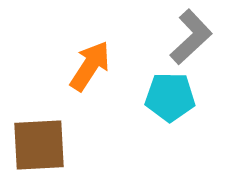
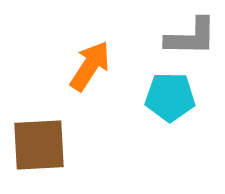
gray L-shape: rotated 44 degrees clockwise
